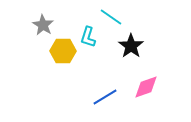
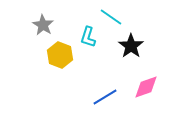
yellow hexagon: moved 3 px left, 4 px down; rotated 20 degrees clockwise
